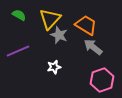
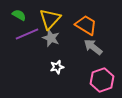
gray star: moved 8 px left, 3 px down
purple line: moved 9 px right, 17 px up
white star: moved 3 px right
